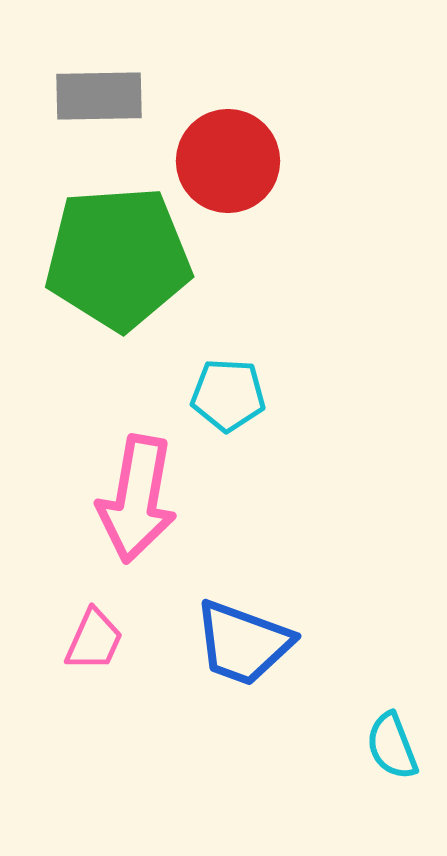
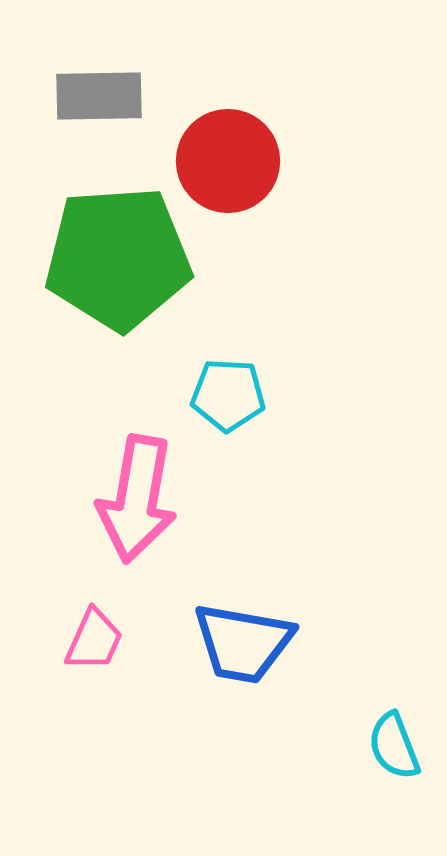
blue trapezoid: rotated 10 degrees counterclockwise
cyan semicircle: moved 2 px right
